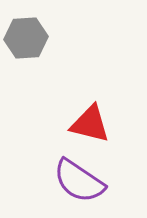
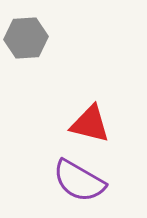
purple semicircle: rotated 4 degrees counterclockwise
